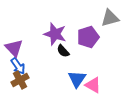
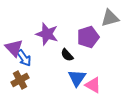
purple star: moved 8 px left
black semicircle: moved 4 px right, 4 px down
blue arrow: moved 6 px right, 8 px up
blue triangle: moved 1 px up
